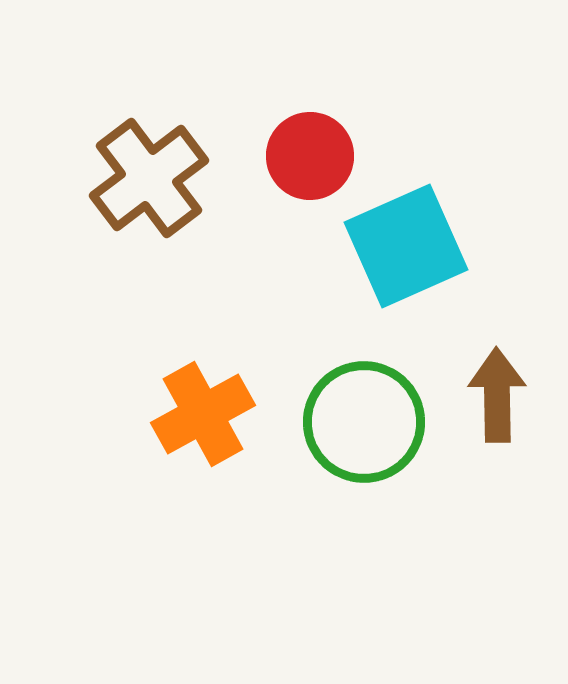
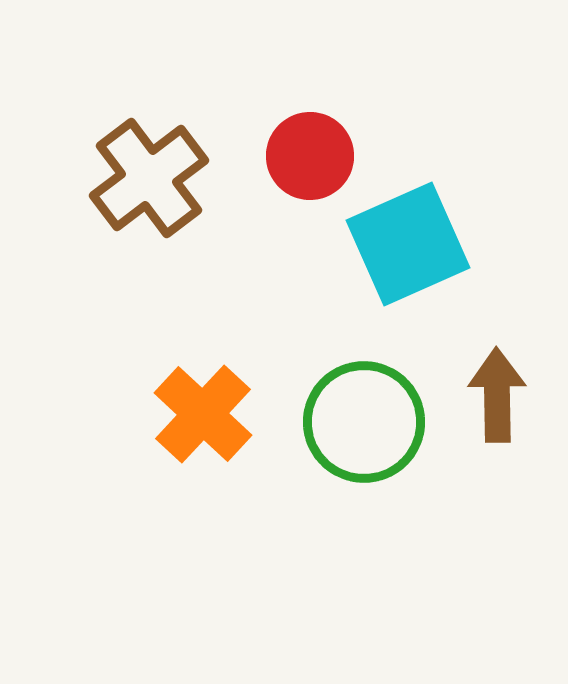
cyan square: moved 2 px right, 2 px up
orange cross: rotated 18 degrees counterclockwise
